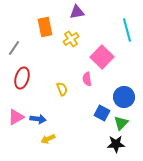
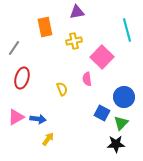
yellow cross: moved 3 px right, 2 px down; rotated 21 degrees clockwise
yellow arrow: rotated 152 degrees clockwise
